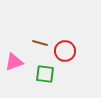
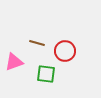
brown line: moved 3 px left
green square: moved 1 px right
